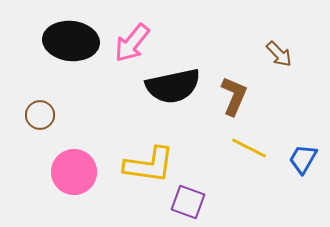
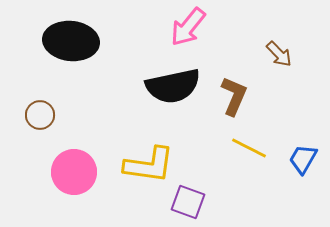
pink arrow: moved 56 px right, 16 px up
